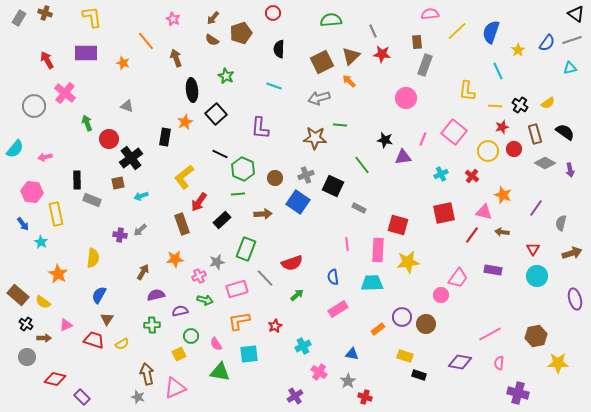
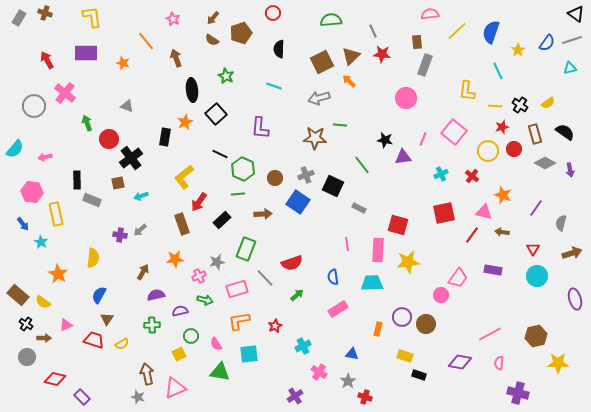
orange rectangle at (378, 329): rotated 40 degrees counterclockwise
